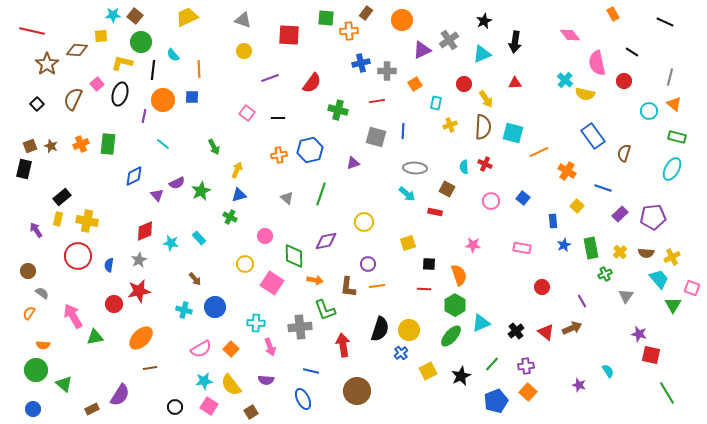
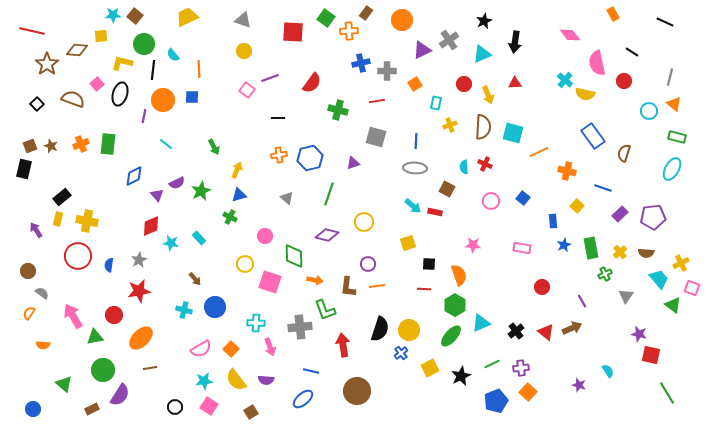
green square at (326, 18): rotated 30 degrees clockwise
red square at (289, 35): moved 4 px right, 3 px up
green circle at (141, 42): moved 3 px right, 2 px down
brown semicircle at (73, 99): rotated 85 degrees clockwise
yellow arrow at (486, 99): moved 2 px right, 4 px up; rotated 12 degrees clockwise
pink square at (247, 113): moved 23 px up
blue line at (403, 131): moved 13 px right, 10 px down
cyan line at (163, 144): moved 3 px right
blue hexagon at (310, 150): moved 8 px down
orange cross at (567, 171): rotated 18 degrees counterclockwise
green line at (321, 194): moved 8 px right
cyan arrow at (407, 194): moved 6 px right, 12 px down
red diamond at (145, 231): moved 6 px right, 5 px up
purple diamond at (326, 241): moved 1 px right, 6 px up; rotated 25 degrees clockwise
yellow cross at (672, 257): moved 9 px right, 6 px down
pink square at (272, 283): moved 2 px left, 1 px up; rotated 15 degrees counterclockwise
red circle at (114, 304): moved 11 px down
green triangle at (673, 305): rotated 24 degrees counterclockwise
green line at (492, 364): rotated 21 degrees clockwise
purple cross at (526, 366): moved 5 px left, 2 px down
green circle at (36, 370): moved 67 px right
yellow square at (428, 371): moved 2 px right, 3 px up
yellow semicircle at (231, 385): moved 5 px right, 5 px up
blue ellipse at (303, 399): rotated 75 degrees clockwise
